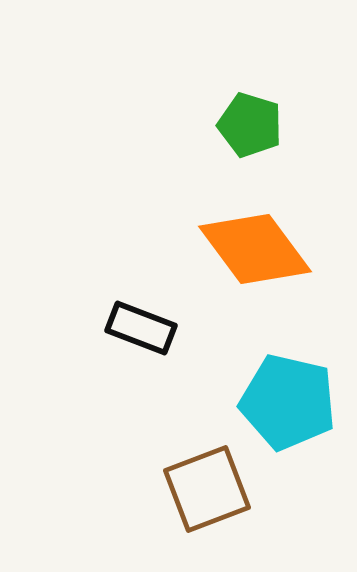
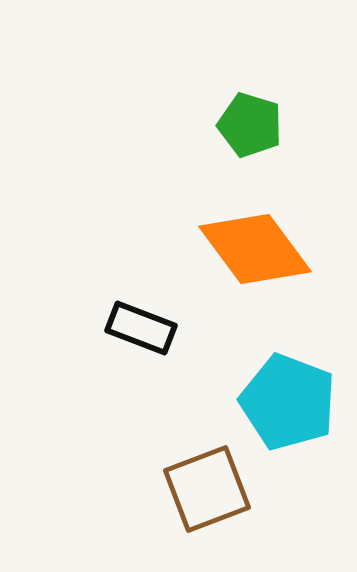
cyan pentagon: rotated 8 degrees clockwise
